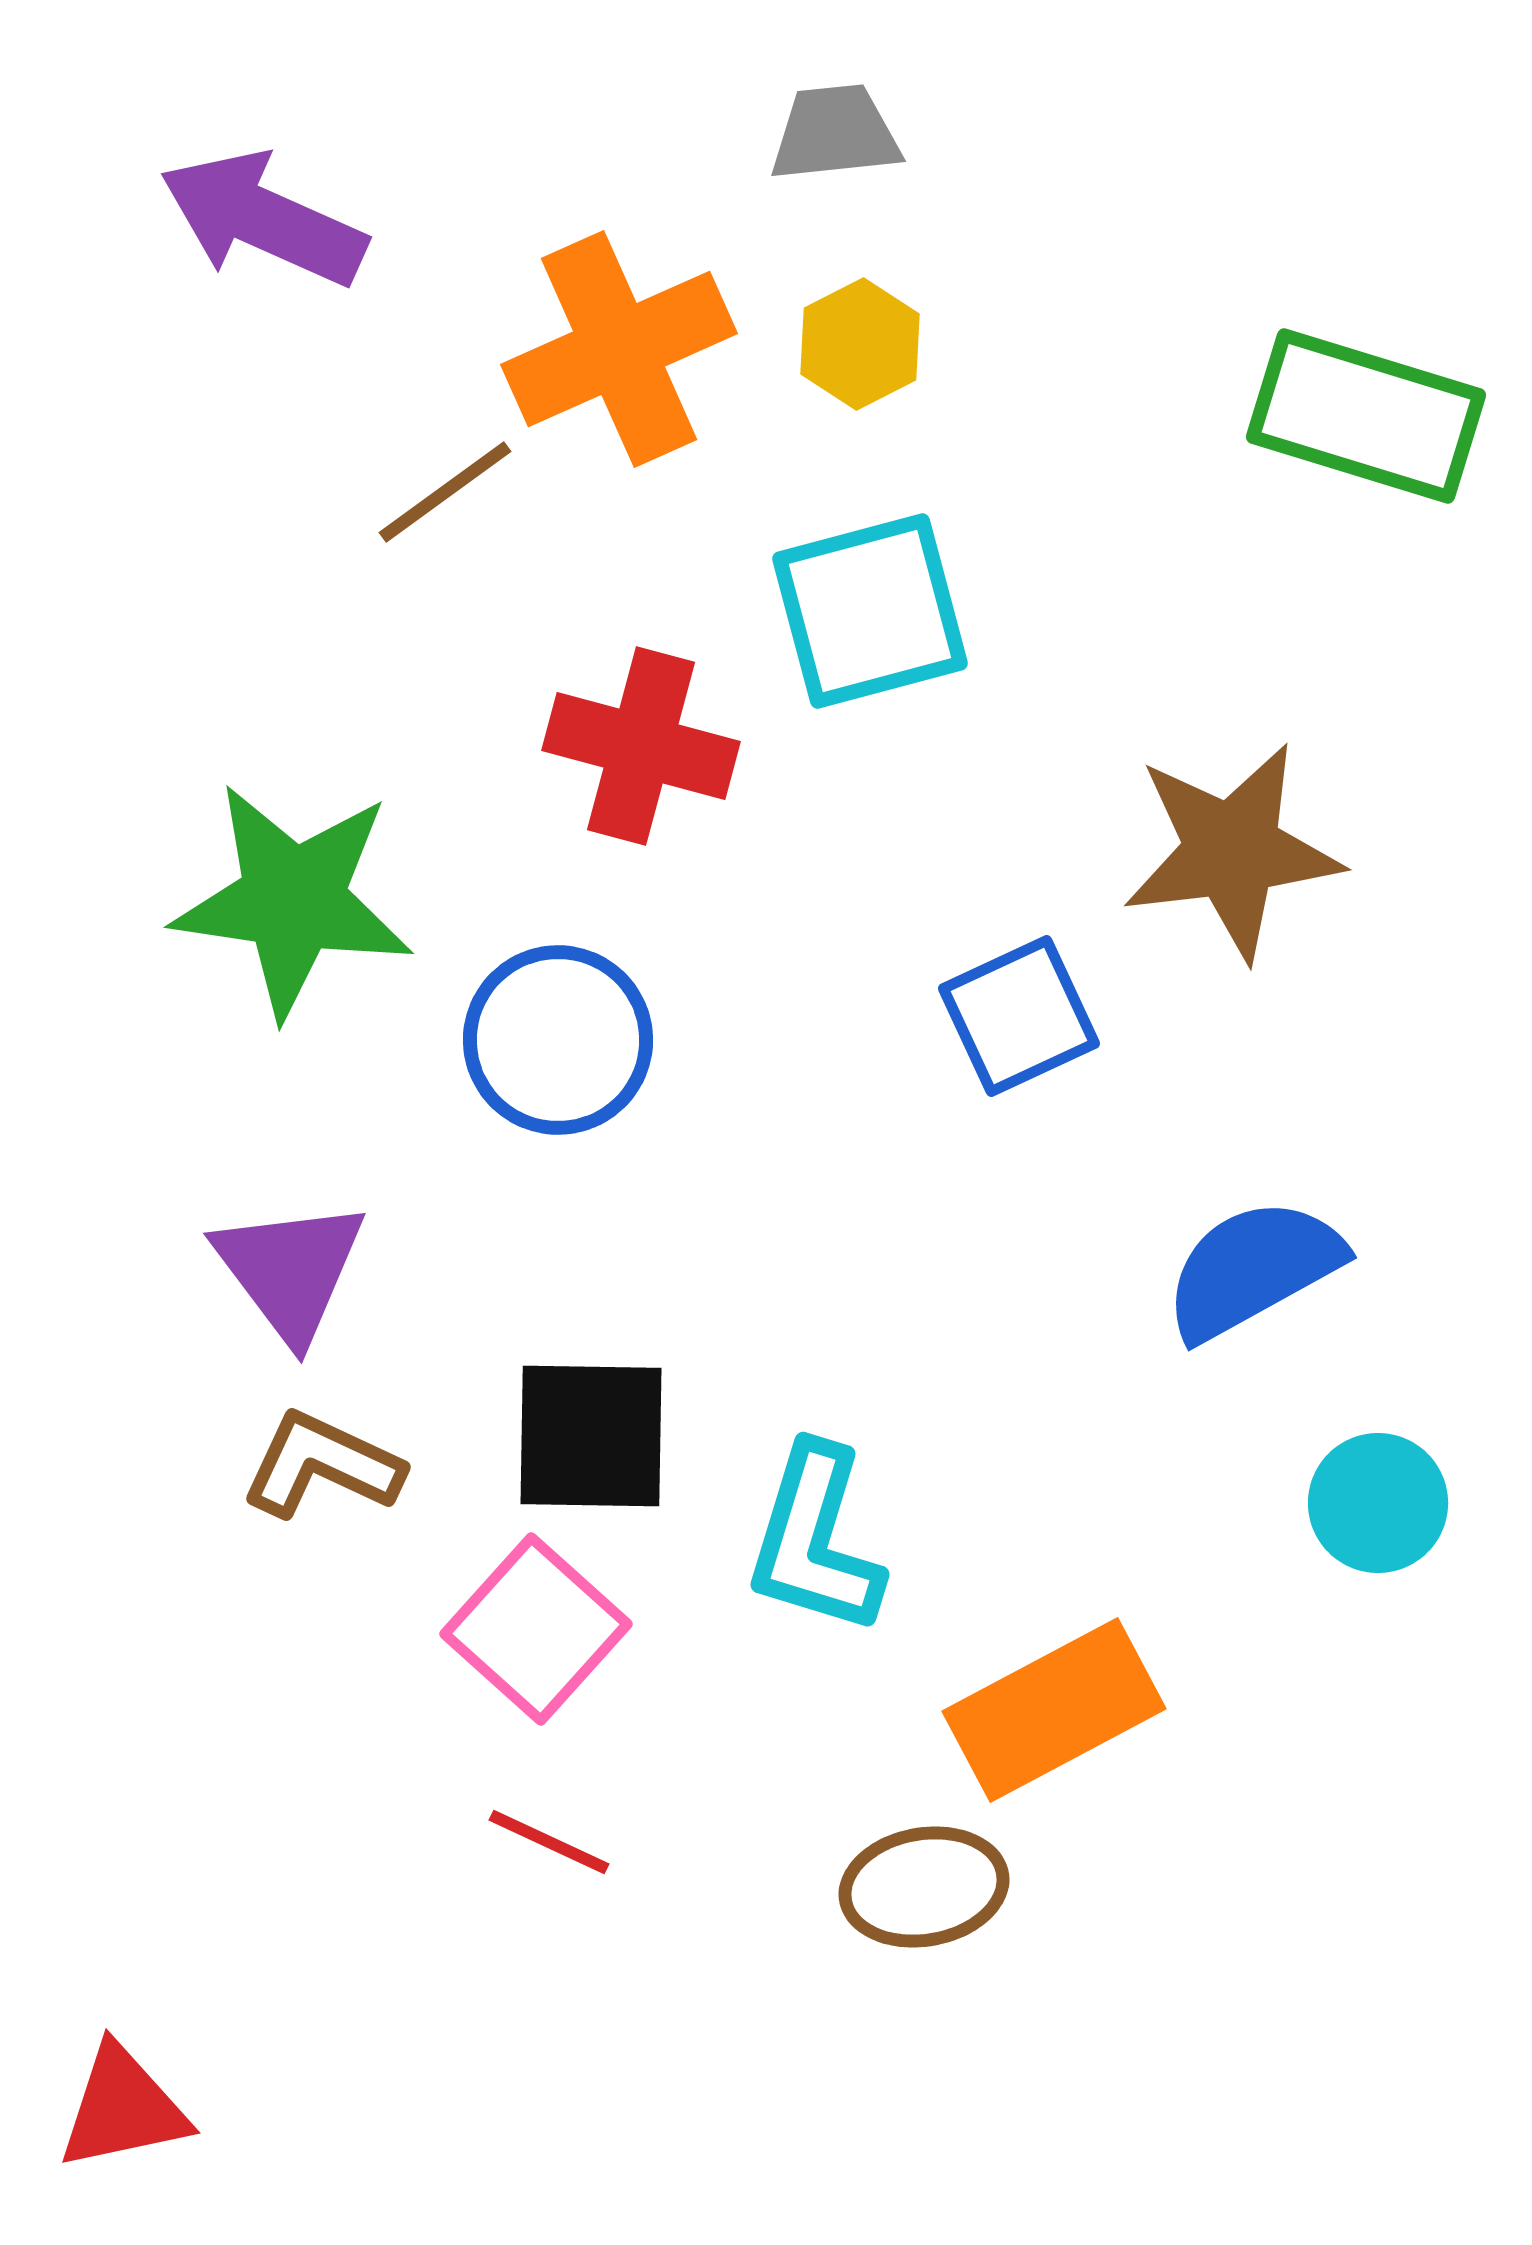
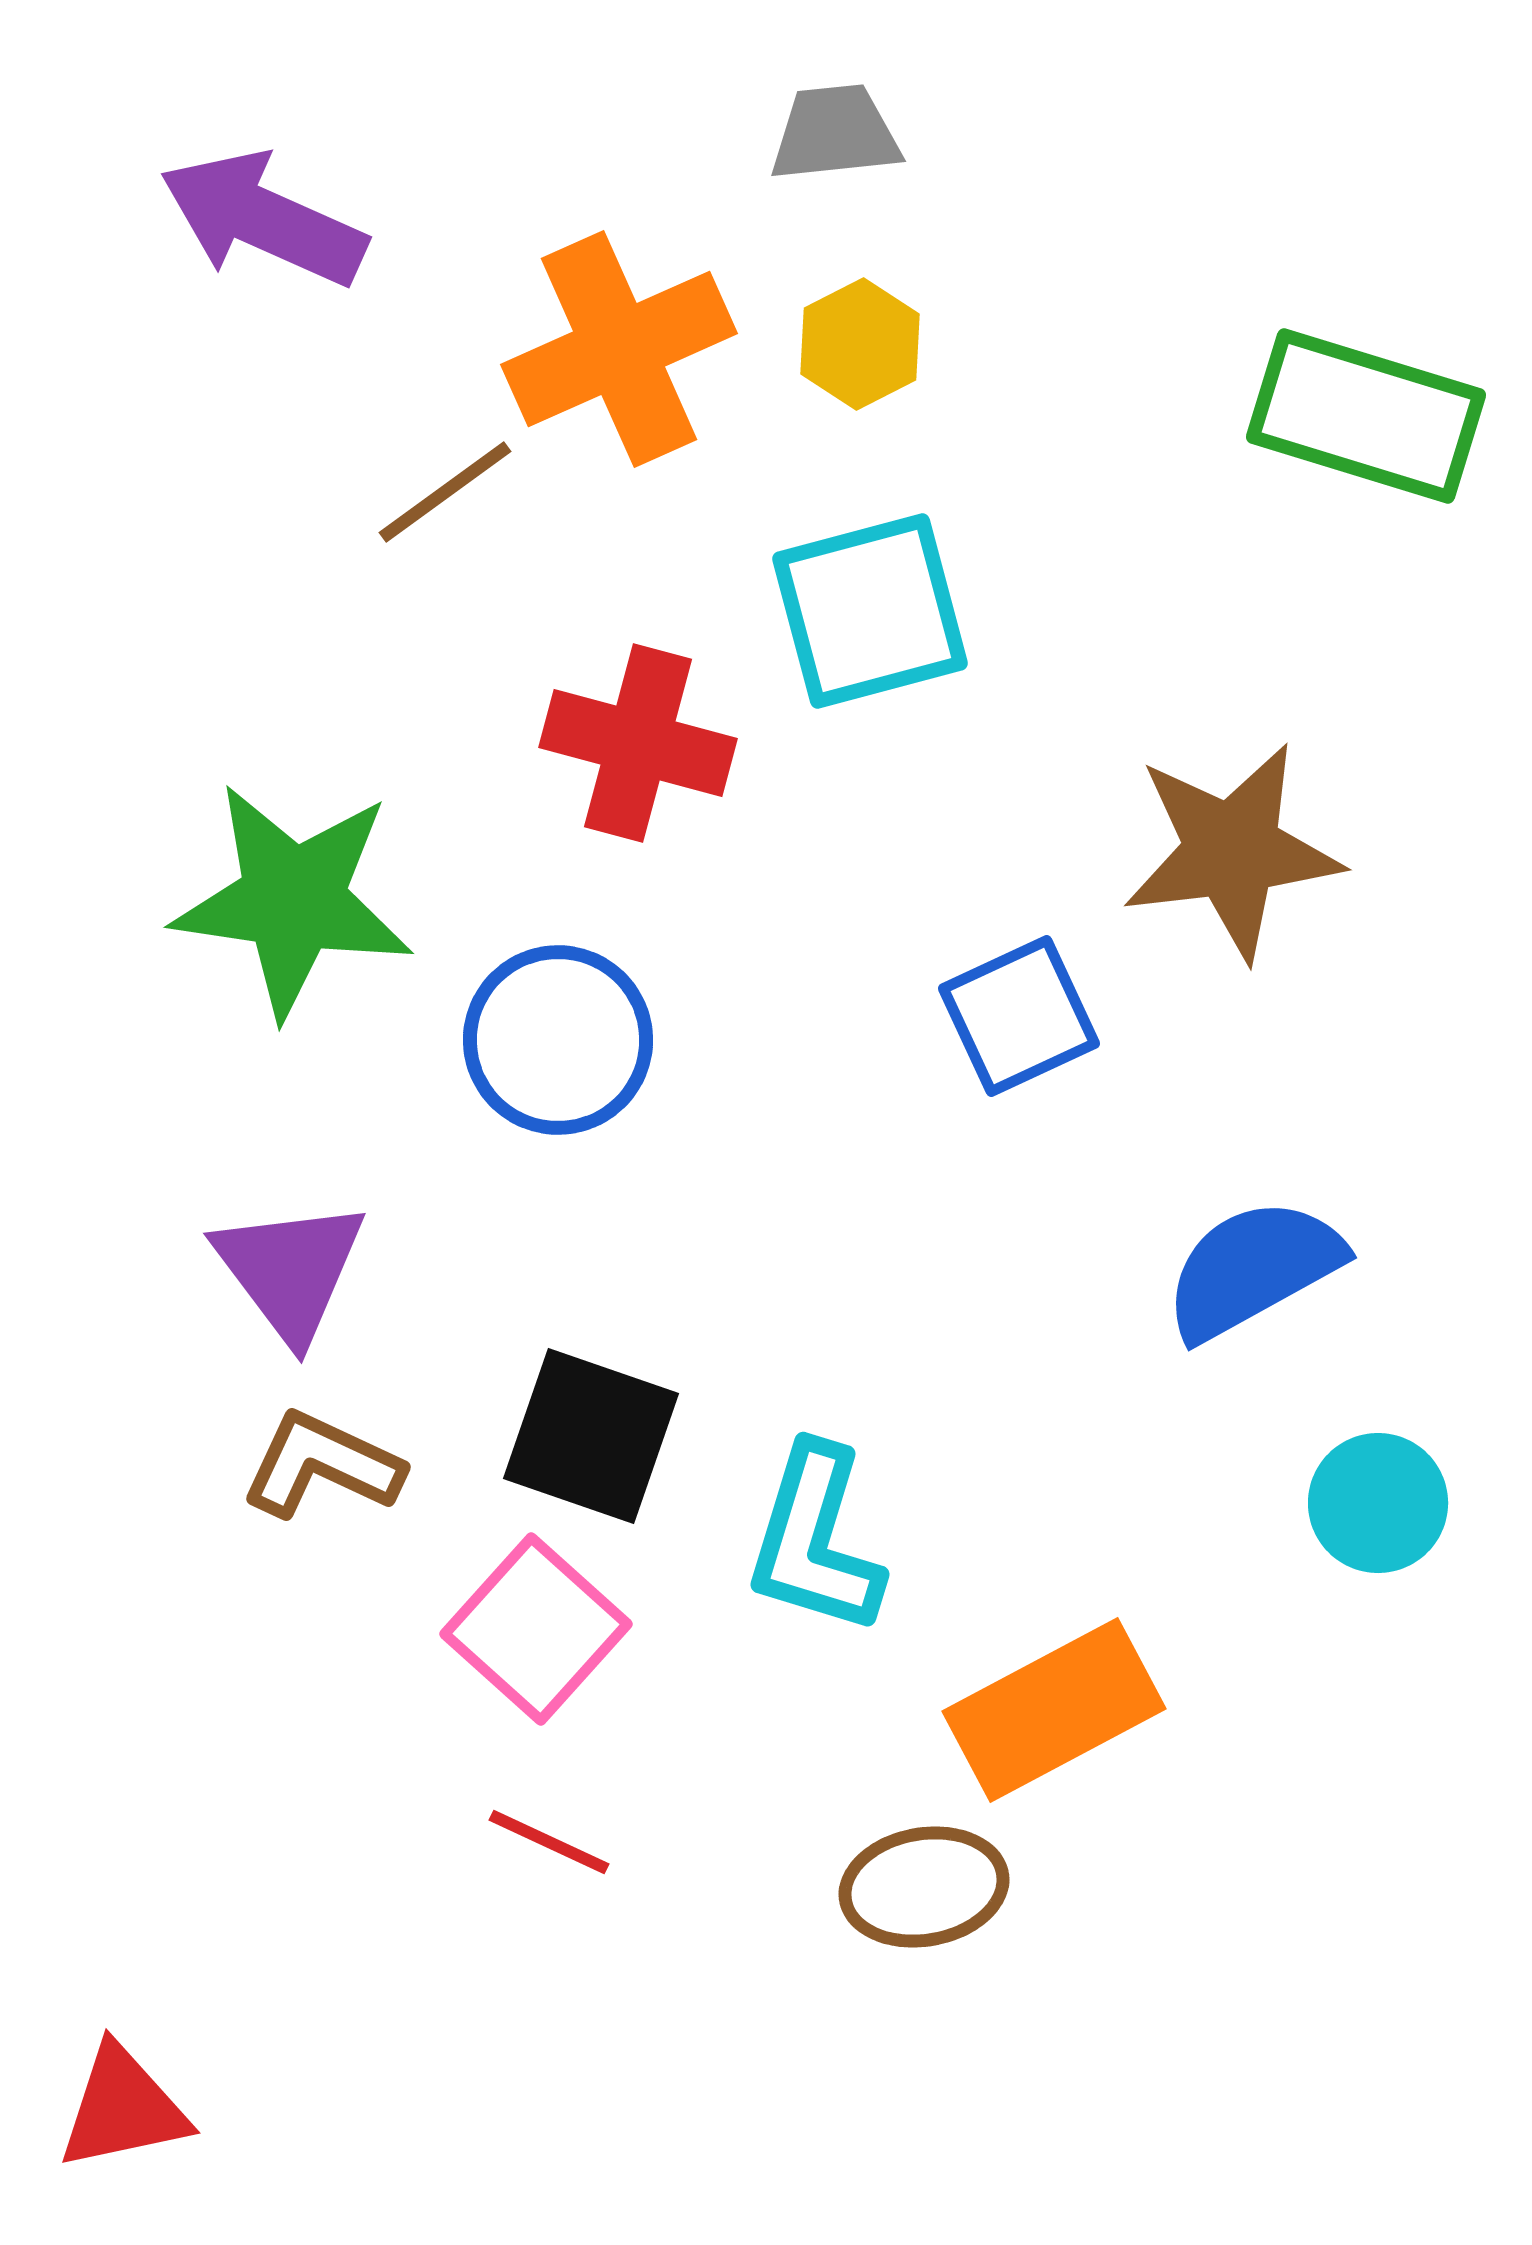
red cross: moved 3 px left, 3 px up
black square: rotated 18 degrees clockwise
